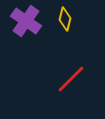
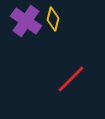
yellow diamond: moved 12 px left
